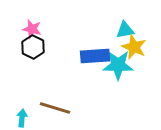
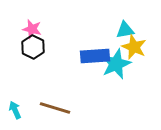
cyan star: moved 2 px left, 1 px up; rotated 24 degrees counterclockwise
cyan arrow: moved 7 px left, 8 px up; rotated 30 degrees counterclockwise
